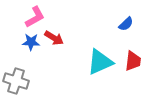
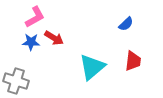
cyan triangle: moved 8 px left, 5 px down; rotated 16 degrees counterclockwise
